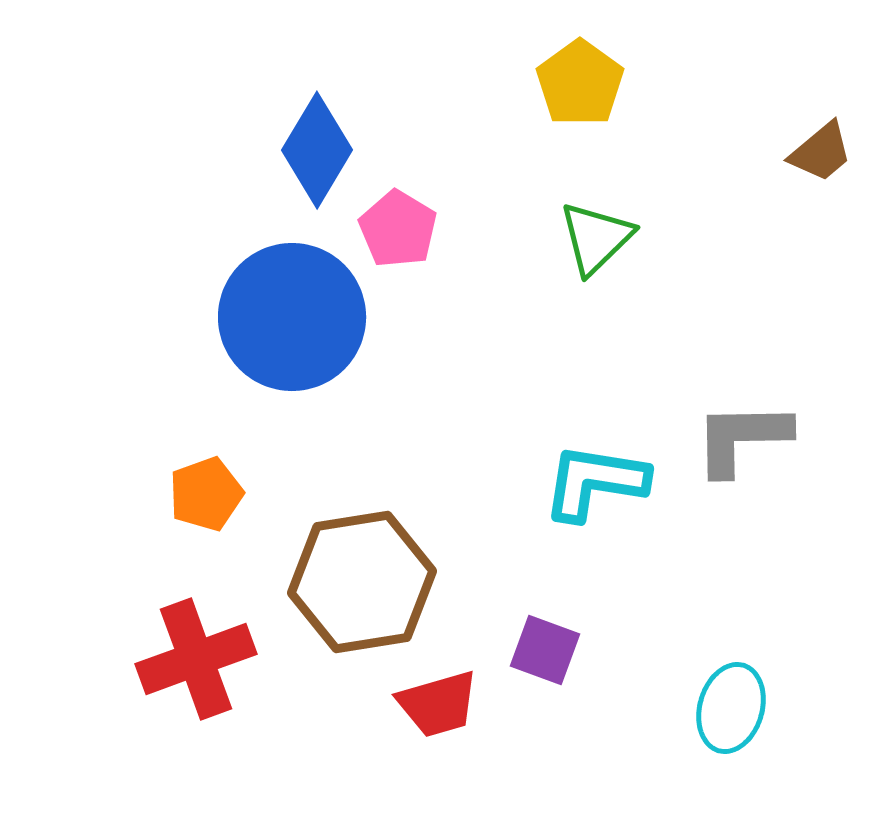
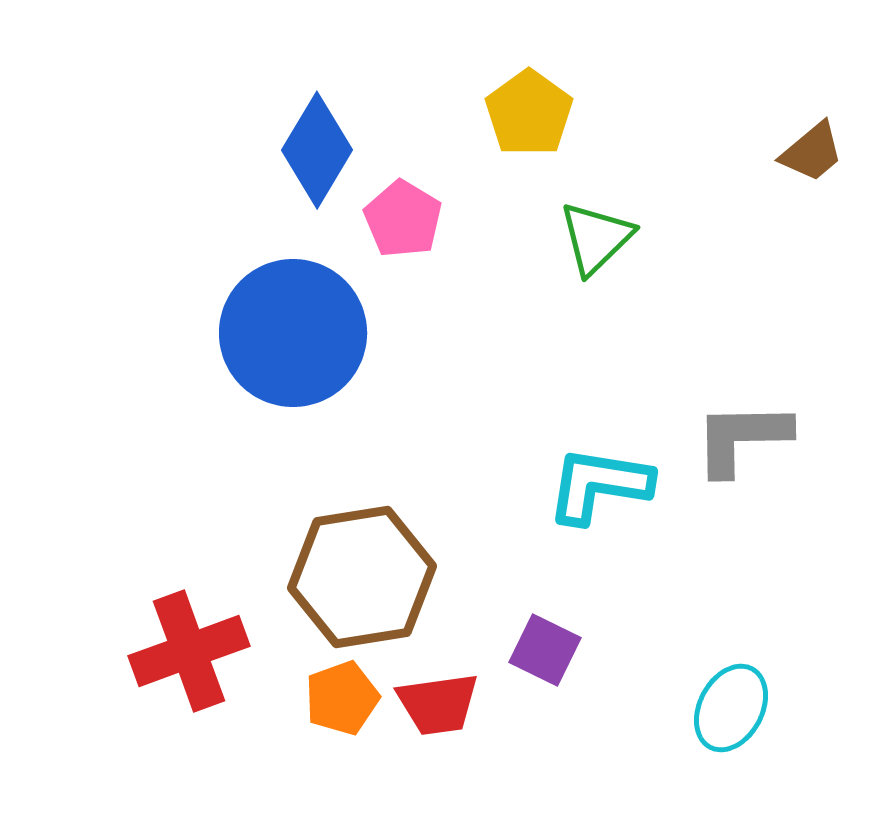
yellow pentagon: moved 51 px left, 30 px down
brown trapezoid: moved 9 px left
pink pentagon: moved 5 px right, 10 px up
blue circle: moved 1 px right, 16 px down
cyan L-shape: moved 4 px right, 3 px down
orange pentagon: moved 136 px right, 204 px down
brown hexagon: moved 5 px up
purple square: rotated 6 degrees clockwise
red cross: moved 7 px left, 8 px up
red trapezoid: rotated 8 degrees clockwise
cyan ellipse: rotated 12 degrees clockwise
